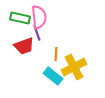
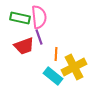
purple line: moved 2 px right, 4 px down
